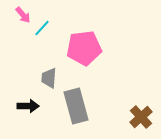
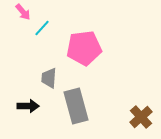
pink arrow: moved 3 px up
